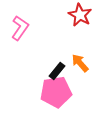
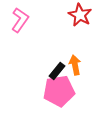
pink L-shape: moved 8 px up
orange arrow: moved 5 px left, 2 px down; rotated 30 degrees clockwise
pink pentagon: moved 3 px right, 1 px up
